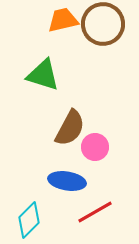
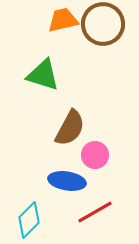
pink circle: moved 8 px down
